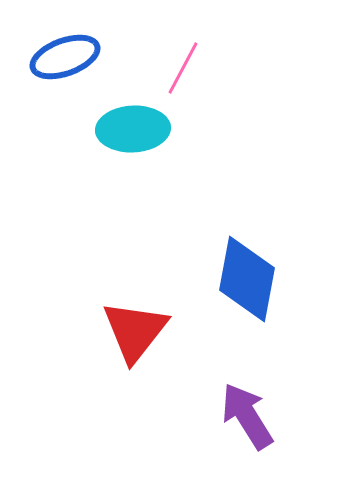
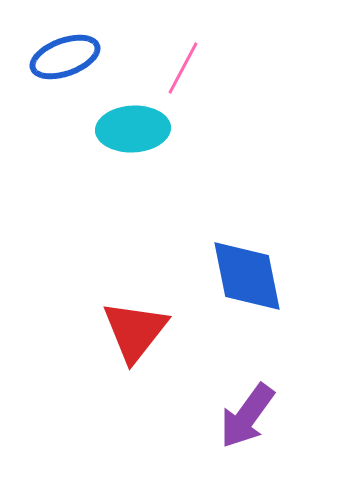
blue diamond: moved 3 px up; rotated 22 degrees counterclockwise
purple arrow: rotated 112 degrees counterclockwise
